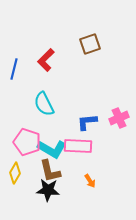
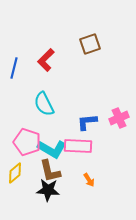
blue line: moved 1 px up
yellow diamond: rotated 20 degrees clockwise
orange arrow: moved 1 px left, 1 px up
